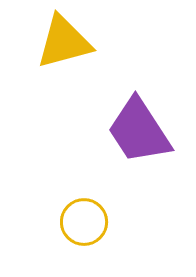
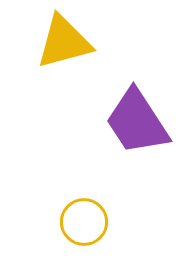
purple trapezoid: moved 2 px left, 9 px up
